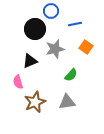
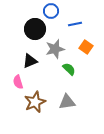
green semicircle: moved 2 px left, 6 px up; rotated 88 degrees counterclockwise
